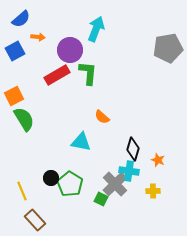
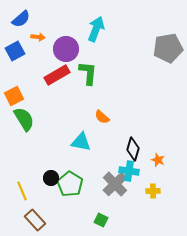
purple circle: moved 4 px left, 1 px up
green square: moved 21 px down
